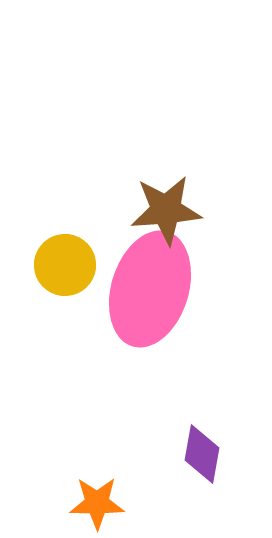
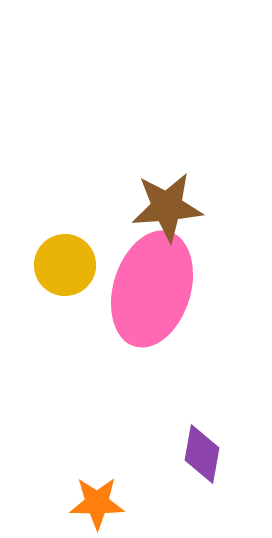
brown star: moved 1 px right, 3 px up
pink ellipse: moved 2 px right
